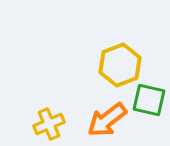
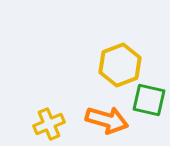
orange arrow: rotated 126 degrees counterclockwise
